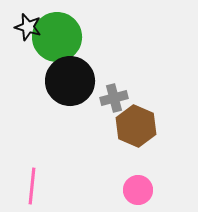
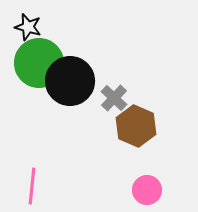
green circle: moved 18 px left, 26 px down
gray cross: rotated 32 degrees counterclockwise
pink circle: moved 9 px right
